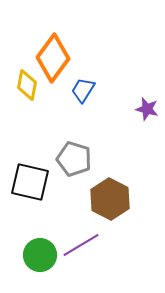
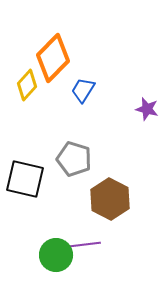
orange diamond: rotated 9 degrees clockwise
yellow diamond: rotated 32 degrees clockwise
black square: moved 5 px left, 3 px up
purple line: rotated 24 degrees clockwise
green circle: moved 16 px right
